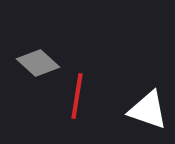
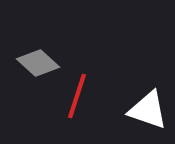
red line: rotated 9 degrees clockwise
